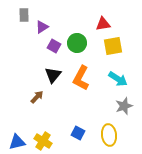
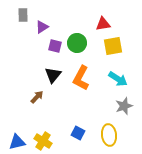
gray rectangle: moved 1 px left
purple square: moved 1 px right; rotated 16 degrees counterclockwise
